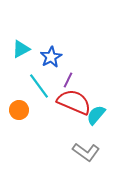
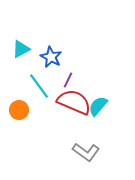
blue star: rotated 15 degrees counterclockwise
cyan semicircle: moved 2 px right, 9 px up
